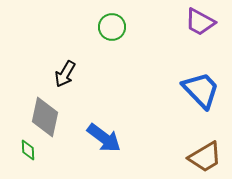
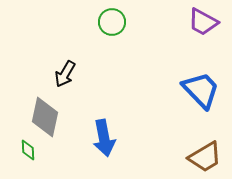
purple trapezoid: moved 3 px right
green circle: moved 5 px up
blue arrow: rotated 42 degrees clockwise
